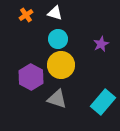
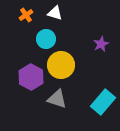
cyan circle: moved 12 px left
